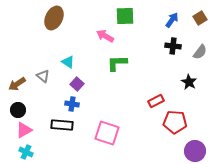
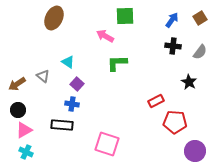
pink square: moved 11 px down
